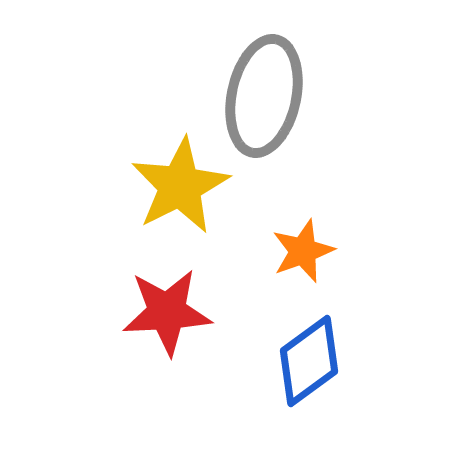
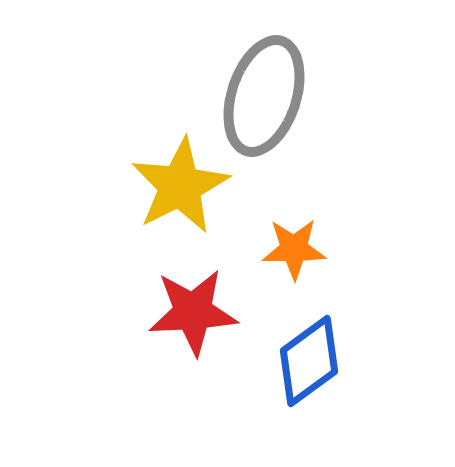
gray ellipse: rotated 6 degrees clockwise
orange star: moved 9 px left, 2 px up; rotated 20 degrees clockwise
red star: moved 26 px right
